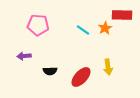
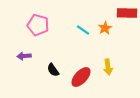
red rectangle: moved 5 px right, 2 px up
pink pentagon: rotated 10 degrees clockwise
black semicircle: moved 3 px right, 1 px up; rotated 56 degrees clockwise
